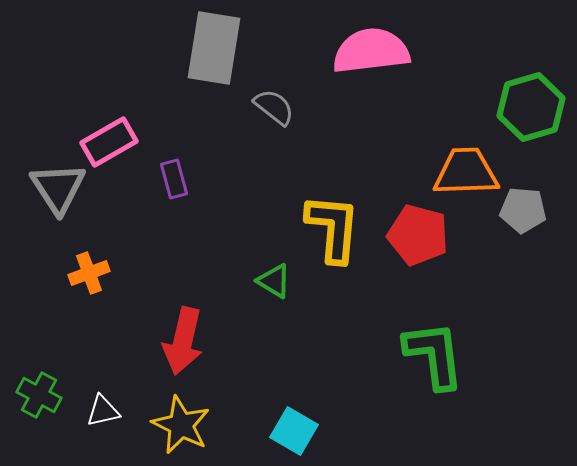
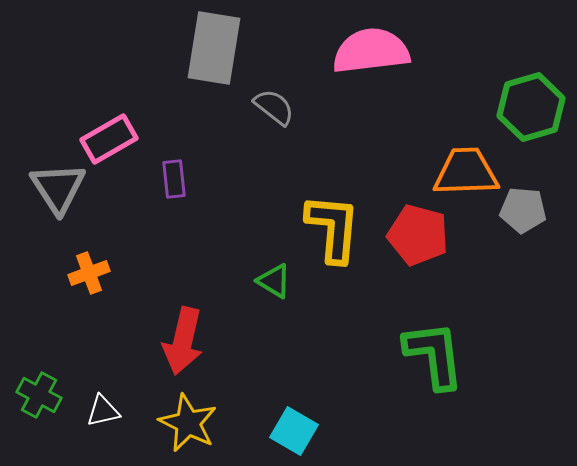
pink rectangle: moved 3 px up
purple rectangle: rotated 9 degrees clockwise
yellow star: moved 7 px right, 2 px up
